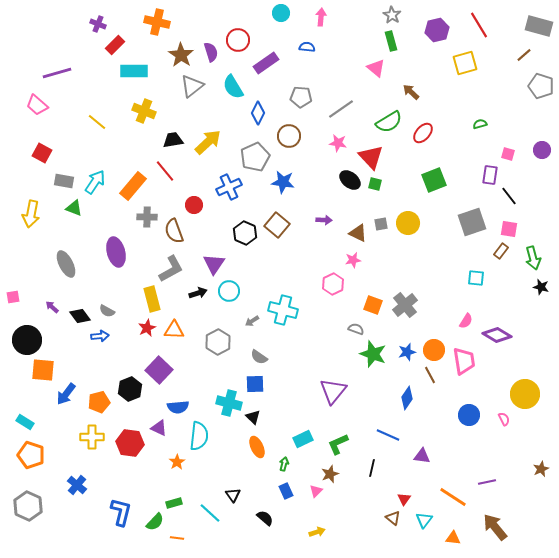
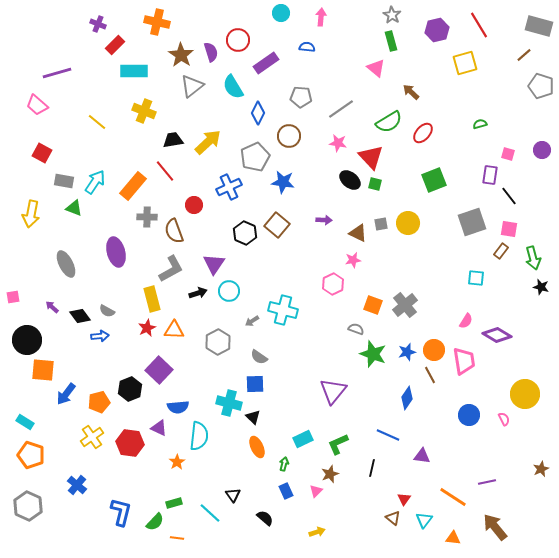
yellow cross at (92, 437): rotated 35 degrees counterclockwise
